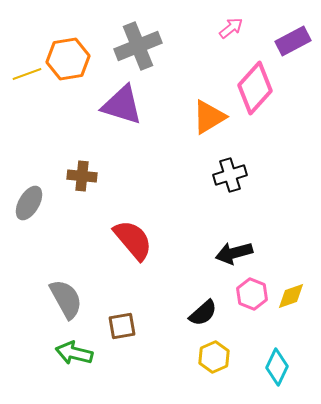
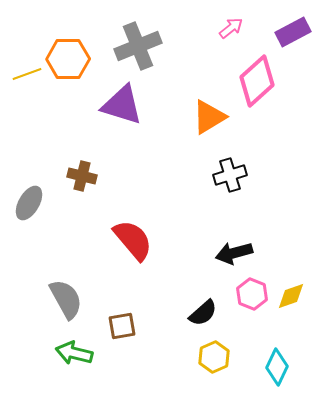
purple rectangle: moved 9 px up
orange hexagon: rotated 9 degrees clockwise
pink diamond: moved 2 px right, 7 px up; rotated 6 degrees clockwise
brown cross: rotated 8 degrees clockwise
